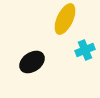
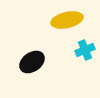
yellow ellipse: moved 2 px right, 1 px down; rotated 52 degrees clockwise
